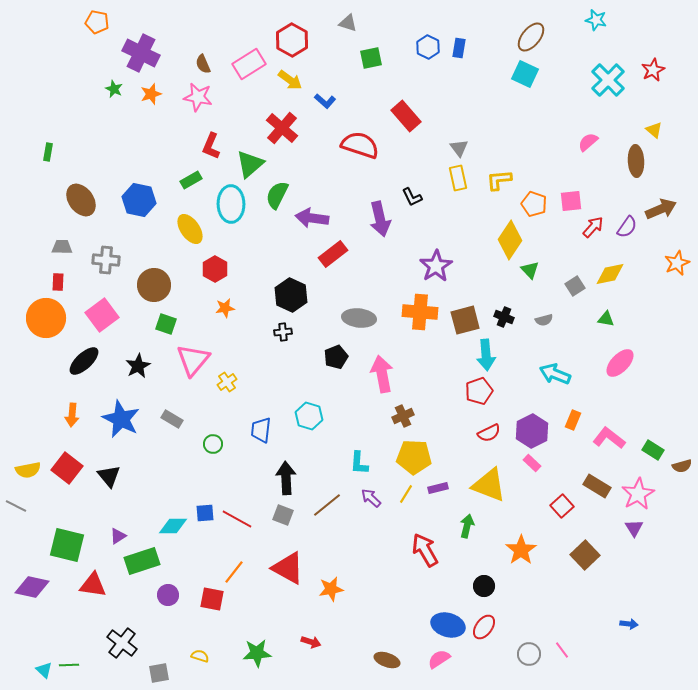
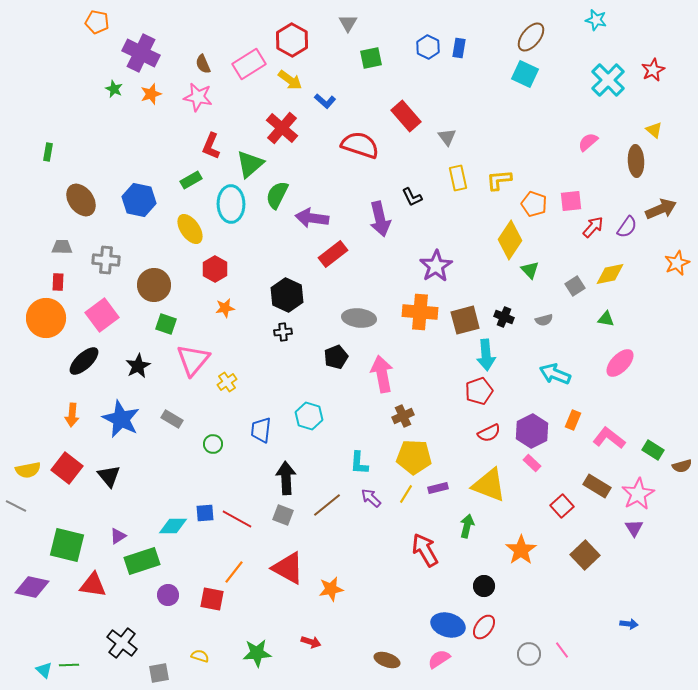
gray triangle at (348, 23): rotated 42 degrees clockwise
gray triangle at (459, 148): moved 12 px left, 11 px up
black hexagon at (291, 295): moved 4 px left
